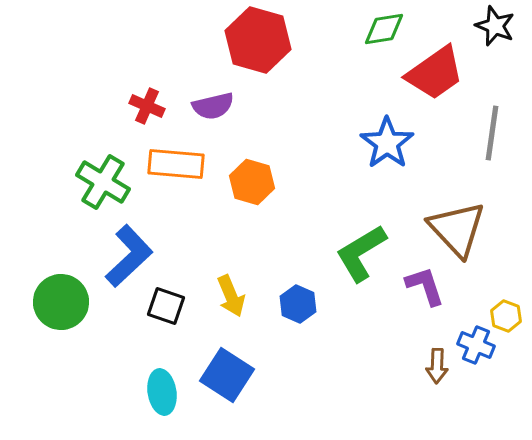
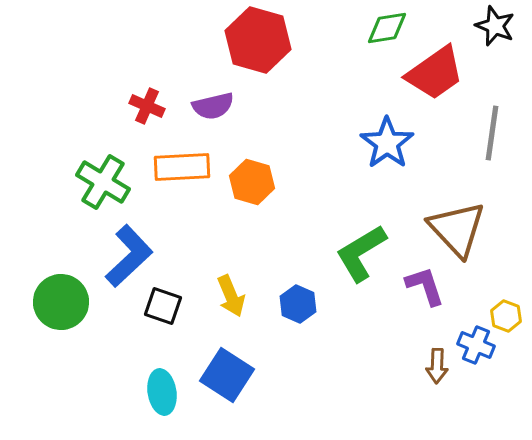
green diamond: moved 3 px right, 1 px up
orange rectangle: moved 6 px right, 3 px down; rotated 8 degrees counterclockwise
black square: moved 3 px left
